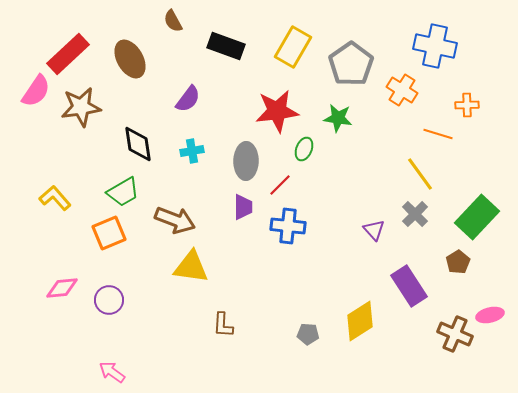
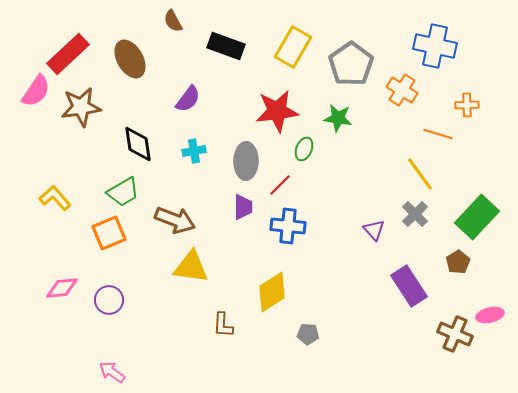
cyan cross at (192, 151): moved 2 px right
yellow diamond at (360, 321): moved 88 px left, 29 px up
